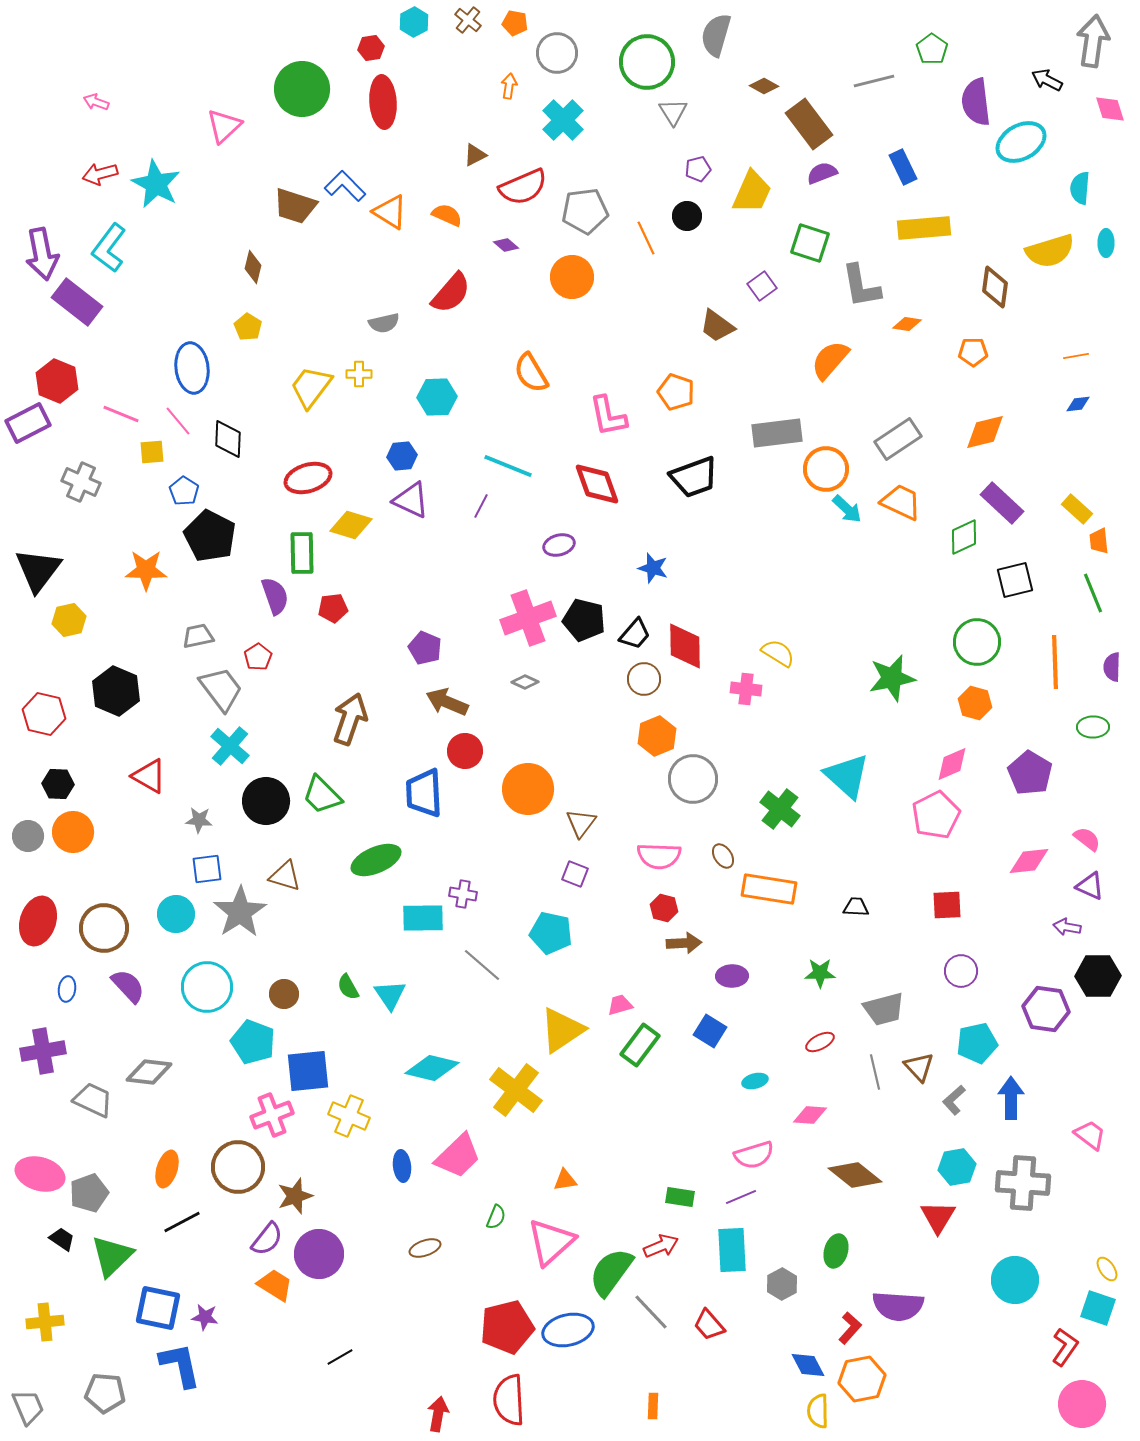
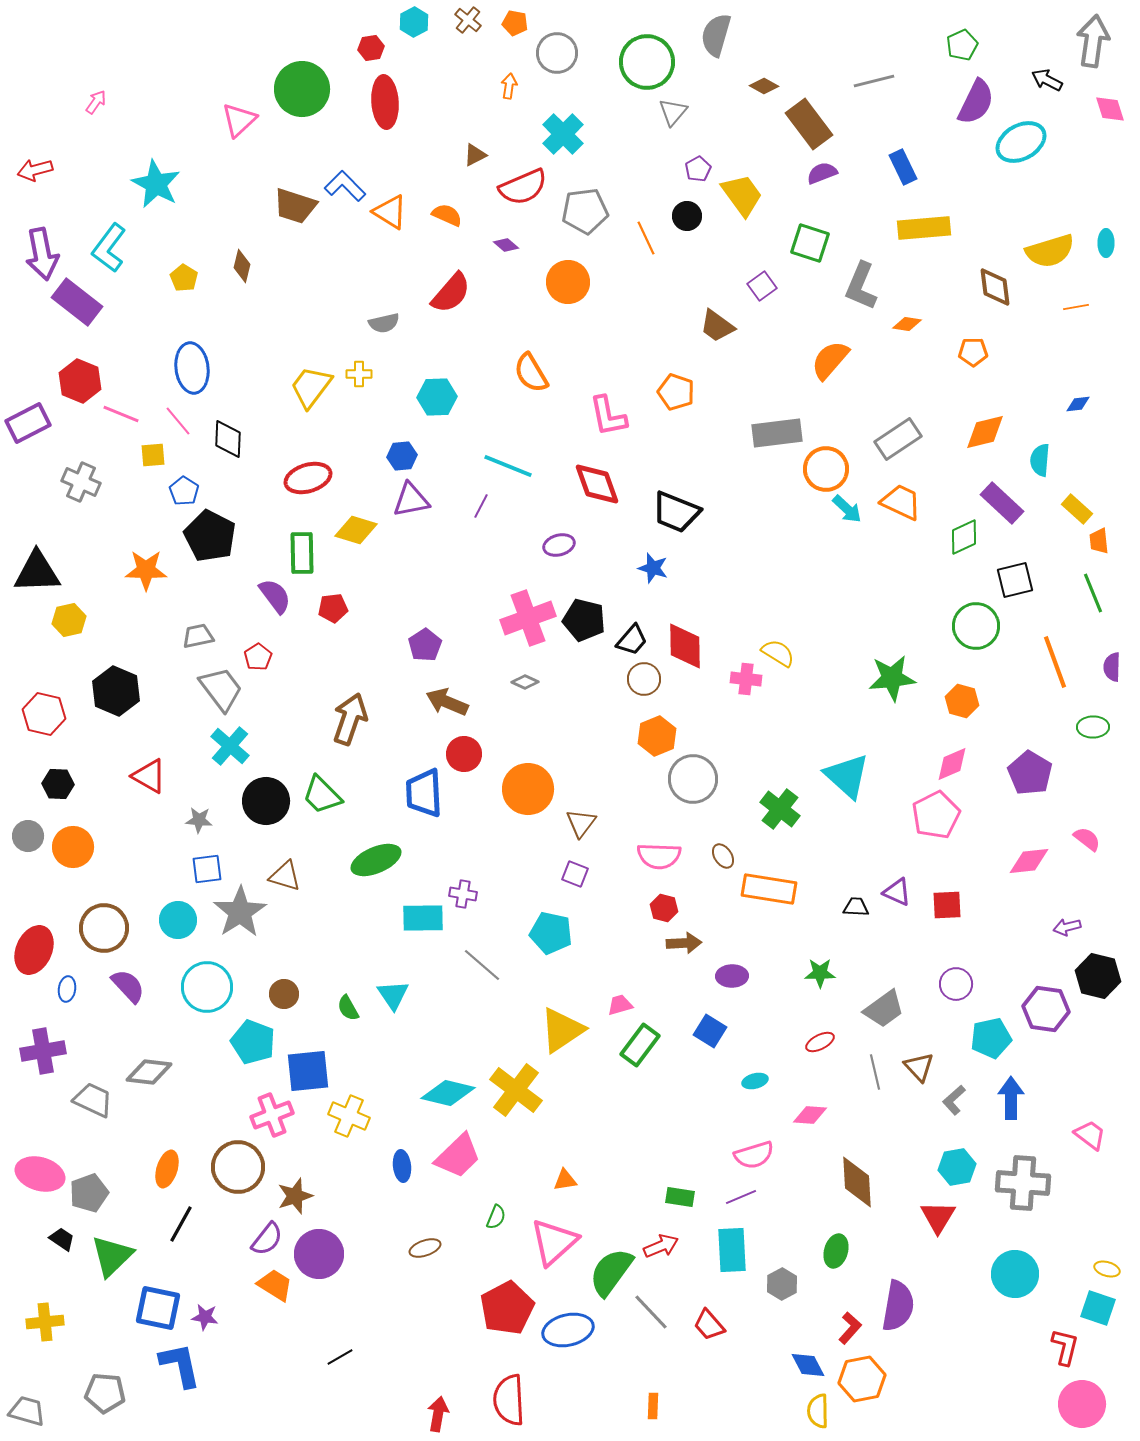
green pentagon at (932, 49): moved 30 px right, 4 px up; rotated 12 degrees clockwise
pink arrow at (96, 102): rotated 105 degrees clockwise
red ellipse at (383, 102): moved 2 px right
purple semicircle at (976, 102): rotated 147 degrees counterclockwise
gray triangle at (673, 112): rotated 12 degrees clockwise
cyan cross at (563, 120): moved 14 px down
pink triangle at (224, 126): moved 15 px right, 6 px up
purple pentagon at (698, 169): rotated 15 degrees counterclockwise
red arrow at (100, 174): moved 65 px left, 4 px up
cyan semicircle at (1080, 188): moved 40 px left, 272 px down
yellow trapezoid at (752, 192): moved 10 px left, 3 px down; rotated 60 degrees counterclockwise
brown diamond at (253, 267): moved 11 px left, 1 px up
orange circle at (572, 277): moved 4 px left, 5 px down
gray L-shape at (861, 286): rotated 33 degrees clockwise
brown diamond at (995, 287): rotated 15 degrees counterclockwise
yellow pentagon at (248, 327): moved 64 px left, 49 px up
orange line at (1076, 356): moved 49 px up
red hexagon at (57, 381): moved 23 px right
yellow square at (152, 452): moved 1 px right, 3 px down
black trapezoid at (694, 477): moved 18 px left, 35 px down; rotated 42 degrees clockwise
purple triangle at (411, 500): rotated 36 degrees counterclockwise
yellow diamond at (351, 525): moved 5 px right, 5 px down
black triangle at (38, 570): moved 1 px left, 2 px down; rotated 51 degrees clockwise
purple semicircle at (275, 596): rotated 18 degrees counterclockwise
black trapezoid at (635, 634): moved 3 px left, 6 px down
green circle at (977, 642): moved 1 px left, 16 px up
purple pentagon at (425, 648): moved 3 px up; rotated 16 degrees clockwise
orange line at (1055, 662): rotated 18 degrees counterclockwise
green star at (892, 678): rotated 6 degrees clockwise
pink cross at (746, 689): moved 10 px up
orange hexagon at (975, 703): moved 13 px left, 2 px up
red circle at (465, 751): moved 1 px left, 3 px down
orange circle at (73, 832): moved 15 px down
purple triangle at (1090, 886): moved 193 px left, 6 px down
cyan circle at (176, 914): moved 2 px right, 6 px down
red ellipse at (38, 921): moved 4 px left, 29 px down; rotated 6 degrees clockwise
purple arrow at (1067, 927): rotated 24 degrees counterclockwise
purple circle at (961, 971): moved 5 px left, 13 px down
black hexagon at (1098, 976): rotated 15 degrees clockwise
green semicircle at (348, 987): moved 21 px down
cyan triangle at (390, 995): moved 3 px right
gray trapezoid at (884, 1009): rotated 21 degrees counterclockwise
cyan pentagon at (977, 1043): moved 14 px right, 5 px up
cyan diamond at (432, 1068): moved 16 px right, 25 px down
brown diamond at (855, 1175): moved 2 px right, 7 px down; rotated 48 degrees clockwise
black line at (182, 1222): moved 1 px left, 2 px down; rotated 33 degrees counterclockwise
pink triangle at (551, 1242): moved 3 px right
yellow ellipse at (1107, 1269): rotated 40 degrees counterclockwise
cyan circle at (1015, 1280): moved 6 px up
purple semicircle at (898, 1306): rotated 84 degrees counterclockwise
red pentagon at (507, 1327): moved 19 px up; rotated 14 degrees counterclockwise
red L-shape at (1065, 1347): rotated 21 degrees counterclockwise
gray trapezoid at (28, 1407): moved 1 px left, 4 px down; rotated 51 degrees counterclockwise
